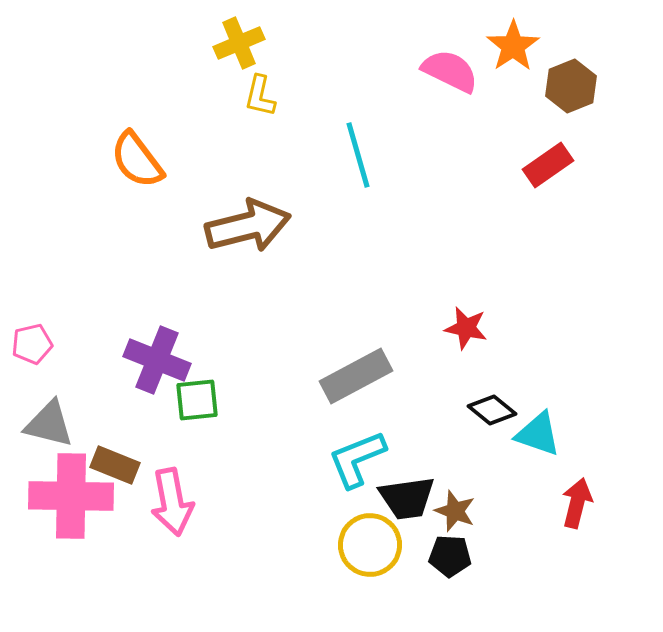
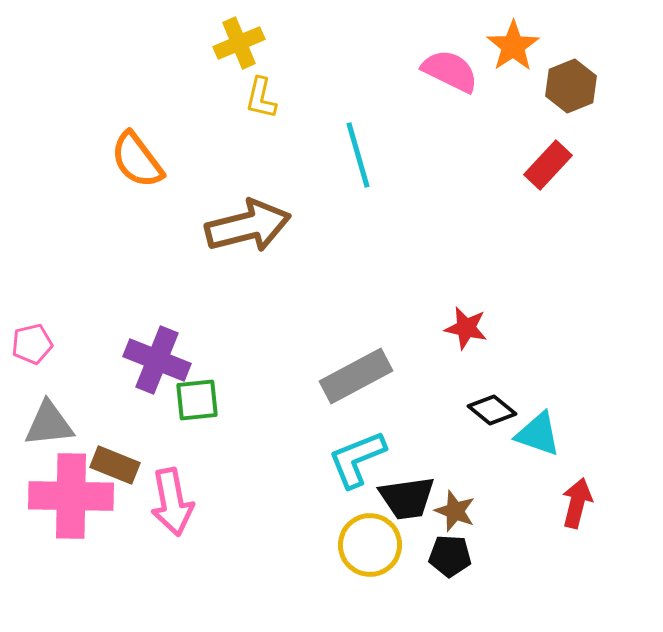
yellow L-shape: moved 1 px right, 2 px down
red rectangle: rotated 12 degrees counterclockwise
gray triangle: rotated 20 degrees counterclockwise
